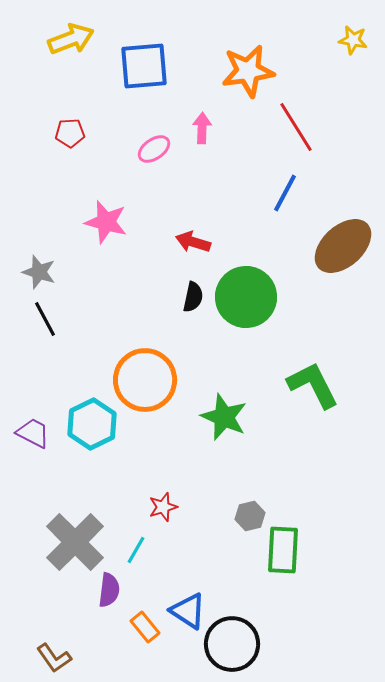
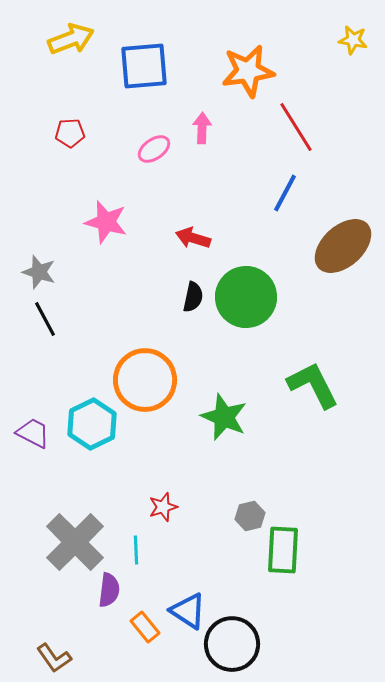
red arrow: moved 4 px up
cyan line: rotated 32 degrees counterclockwise
